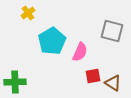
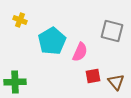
yellow cross: moved 8 px left, 7 px down; rotated 32 degrees counterclockwise
brown triangle: moved 3 px right, 1 px up; rotated 18 degrees clockwise
